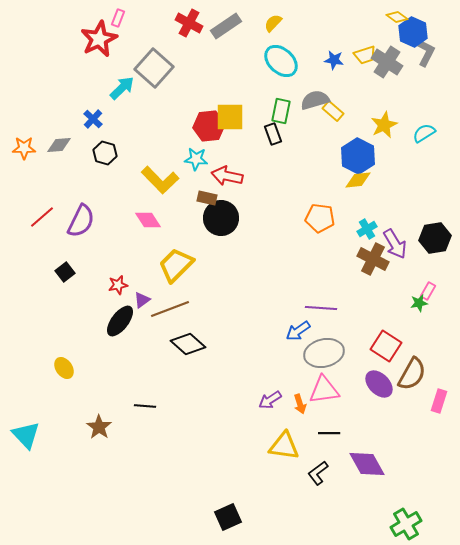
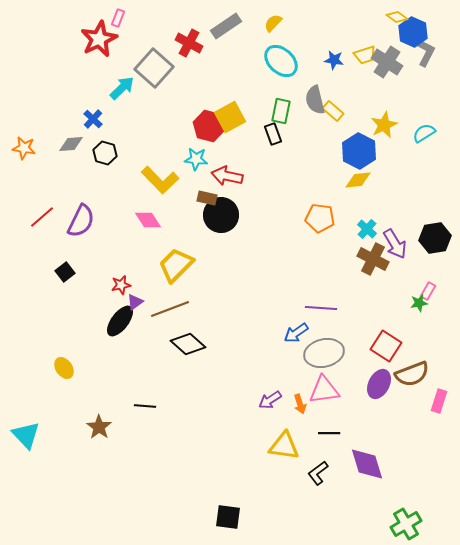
red cross at (189, 23): moved 20 px down
gray semicircle at (315, 100): rotated 88 degrees counterclockwise
yellow square at (230, 117): rotated 28 degrees counterclockwise
red hexagon at (209, 126): rotated 20 degrees clockwise
gray diamond at (59, 145): moved 12 px right, 1 px up
orange star at (24, 148): rotated 10 degrees clockwise
blue hexagon at (358, 156): moved 1 px right, 5 px up
black circle at (221, 218): moved 3 px up
cyan cross at (367, 229): rotated 18 degrees counterclockwise
red star at (118, 285): moved 3 px right
purple triangle at (142, 300): moved 7 px left, 2 px down
blue arrow at (298, 331): moved 2 px left, 2 px down
brown semicircle at (412, 374): rotated 40 degrees clockwise
purple ellipse at (379, 384): rotated 72 degrees clockwise
purple diamond at (367, 464): rotated 12 degrees clockwise
black square at (228, 517): rotated 32 degrees clockwise
